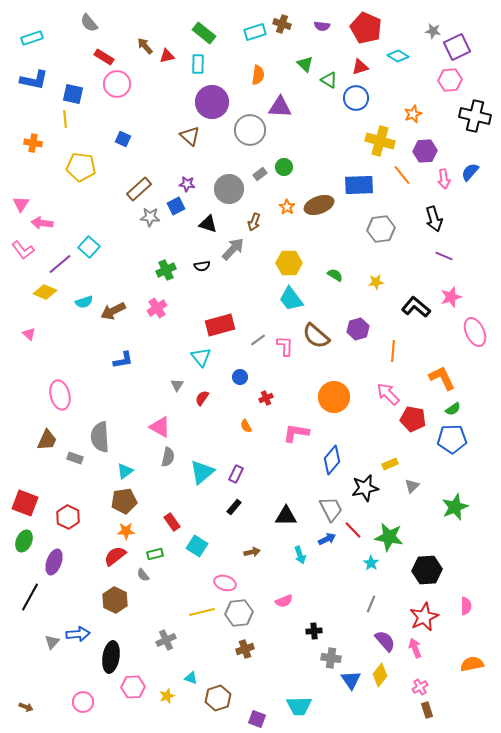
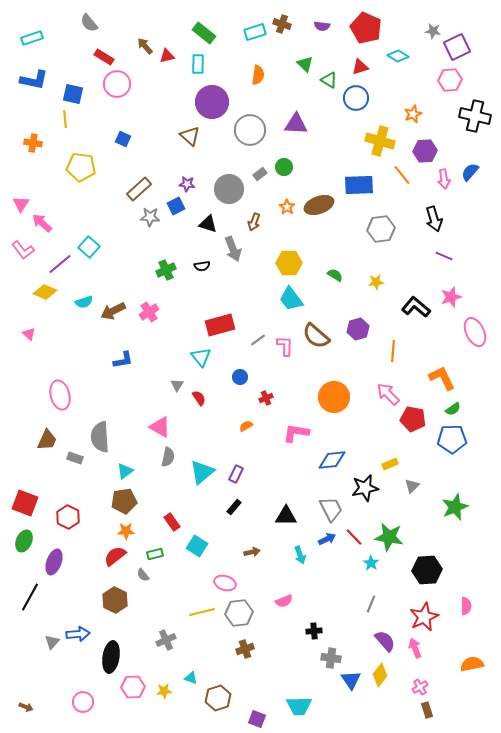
purple triangle at (280, 107): moved 16 px right, 17 px down
pink arrow at (42, 223): rotated 35 degrees clockwise
gray arrow at (233, 249): rotated 115 degrees clockwise
pink cross at (157, 308): moved 8 px left, 4 px down
red semicircle at (202, 398): moved 3 px left; rotated 112 degrees clockwise
orange semicircle at (246, 426): rotated 88 degrees clockwise
blue diamond at (332, 460): rotated 44 degrees clockwise
red line at (353, 530): moved 1 px right, 7 px down
yellow star at (167, 696): moved 3 px left, 5 px up; rotated 14 degrees clockwise
